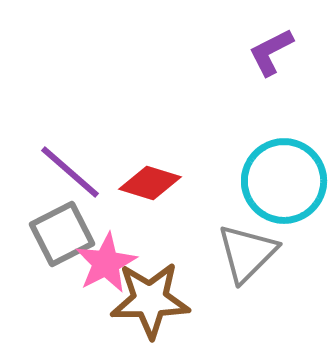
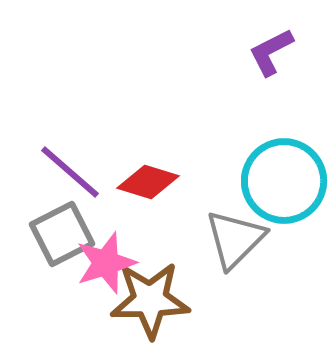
red diamond: moved 2 px left, 1 px up
gray triangle: moved 12 px left, 14 px up
pink star: rotated 10 degrees clockwise
